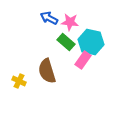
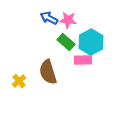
pink star: moved 2 px left, 2 px up
cyan hexagon: rotated 20 degrees clockwise
pink rectangle: rotated 54 degrees clockwise
brown semicircle: moved 1 px right, 1 px down
yellow cross: rotated 24 degrees clockwise
